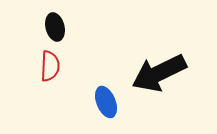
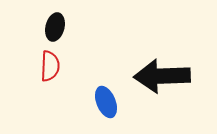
black ellipse: rotated 28 degrees clockwise
black arrow: moved 3 px right, 3 px down; rotated 24 degrees clockwise
